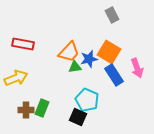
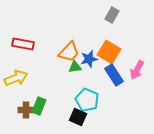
gray rectangle: rotated 56 degrees clockwise
pink arrow: moved 2 px down; rotated 48 degrees clockwise
green rectangle: moved 3 px left, 2 px up
